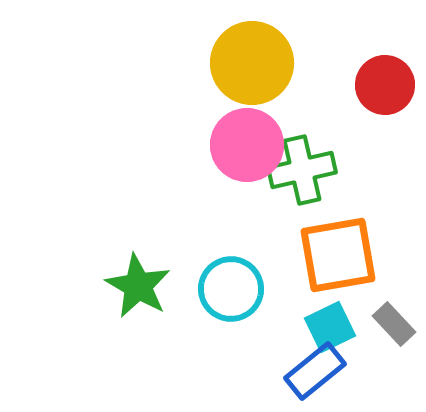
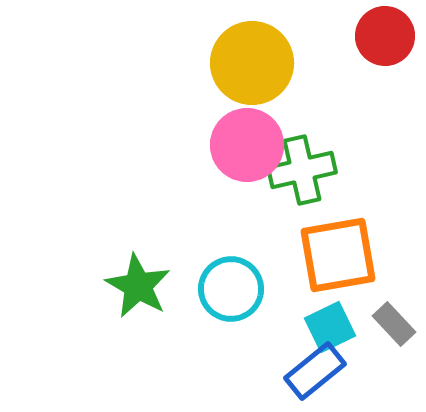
red circle: moved 49 px up
